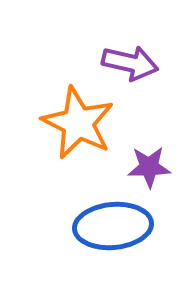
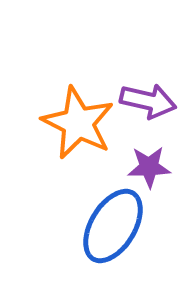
purple arrow: moved 18 px right, 38 px down
blue ellipse: rotated 54 degrees counterclockwise
